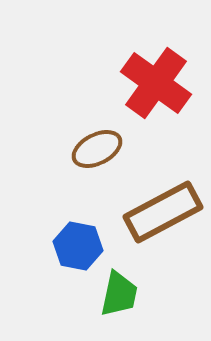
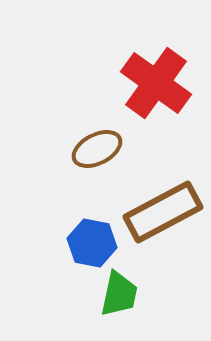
blue hexagon: moved 14 px right, 3 px up
